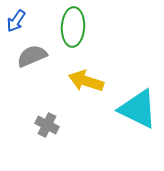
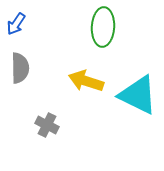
blue arrow: moved 3 px down
green ellipse: moved 30 px right
gray semicircle: moved 12 px left, 12 px down; rotated 112 degrees clockwise
cyan triangle: moved 14 px up
